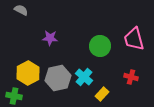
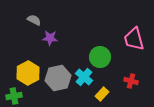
gray semicircle: moved 13 px right, 10 px down
green circle: moved 11 px down
red cross: moved 4 px down
green cross: rotated 21 degrees counterclockwise
